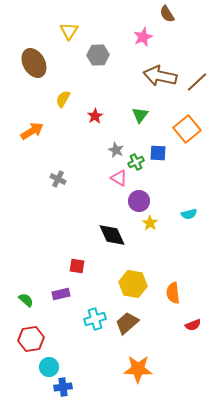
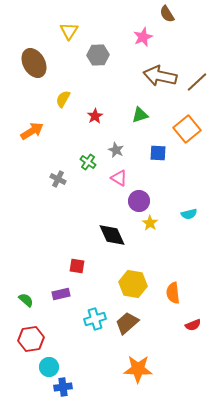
green triangle: rotated 36 degrees clockwise
green cross: moved 48 px left; rotated 28 degrees counterclockwise
